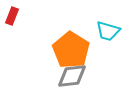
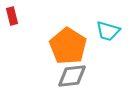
red rectangle: rotated 36 degrees counterclockwise
orange pentagon: moved 3 px left, 4 px up
